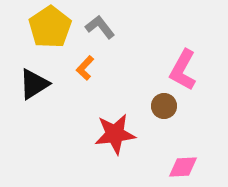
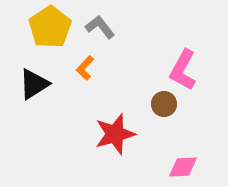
brown circle: moved 2 px up
red star: rotated 9 degrees counterclockwise
